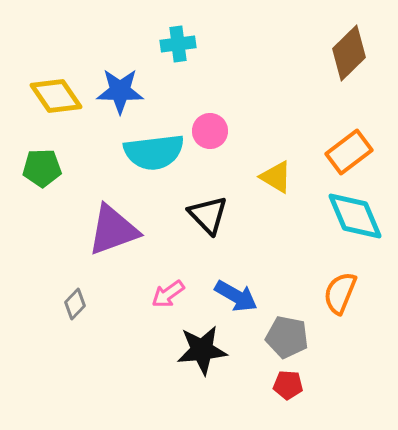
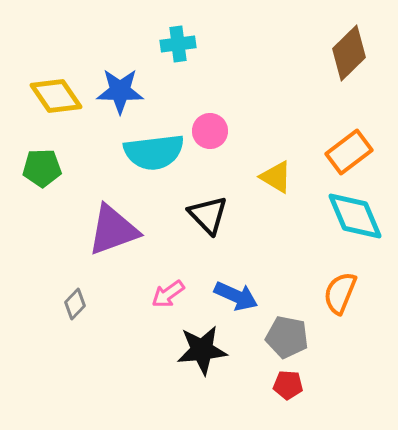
blue arrow: rotated 6 degrees counterclockwise
